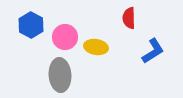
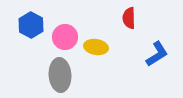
blue L-shape: moved 4 px right, 3 px down
